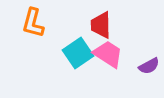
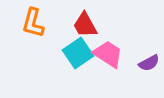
red trapezoid: moved 16 px left; rotated 28 degrees counterclockwise
purple semicircle: moved 3 px up
